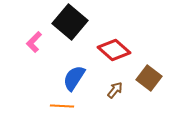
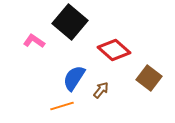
pink L-shape: moved 1 px up; rotated 80 degrees clockwise
brown arrow: moved 14 px left
orange line: rotated 20 degrees counterclockwise
